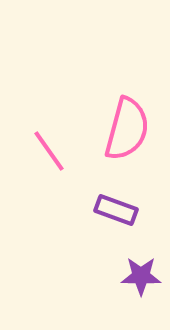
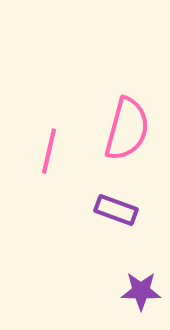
pink line: rotated 48 degrees clockwise
purple star: moved 15 px down
